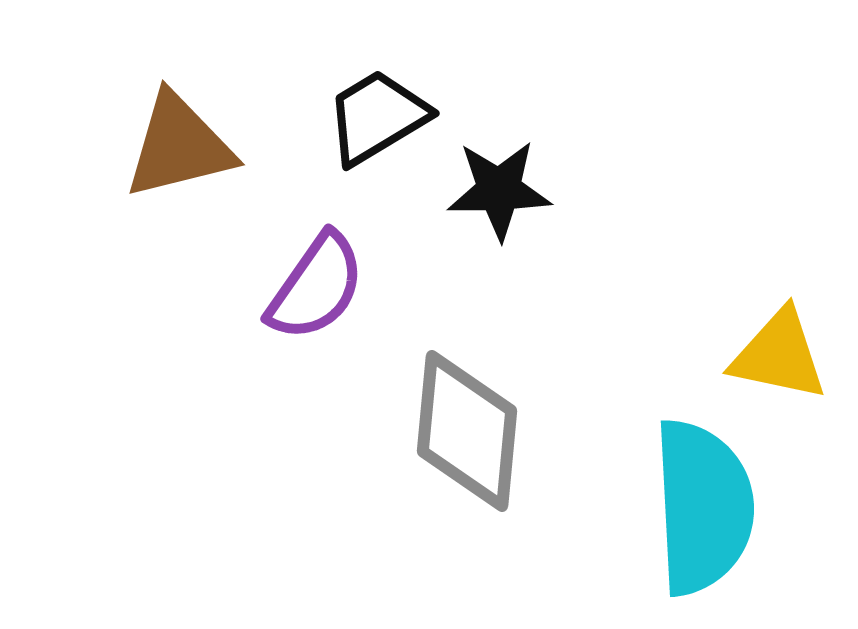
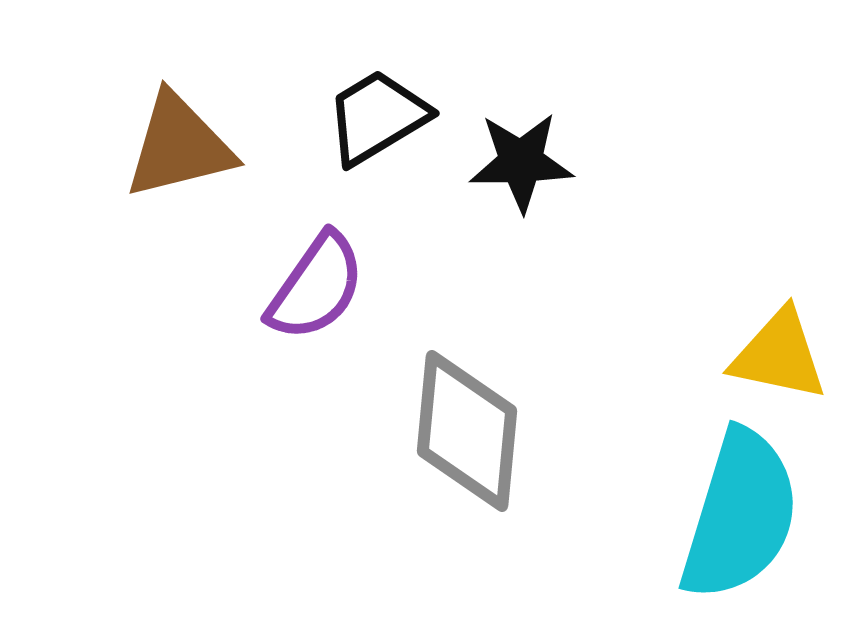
black star: moved 22 px right, 28 px up
cyan semicircle: moved 37 px right, 8 px down; rotated 20 degrees clockwise
